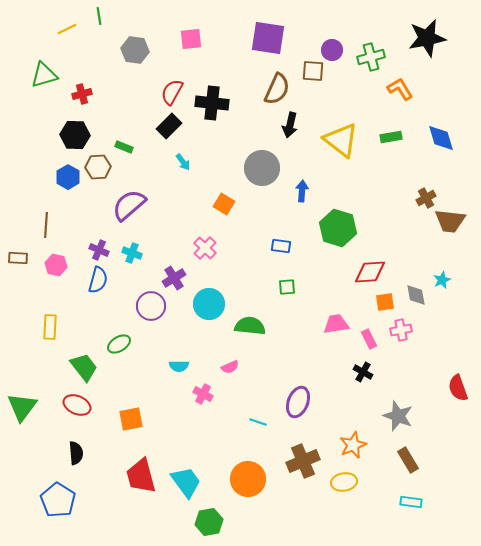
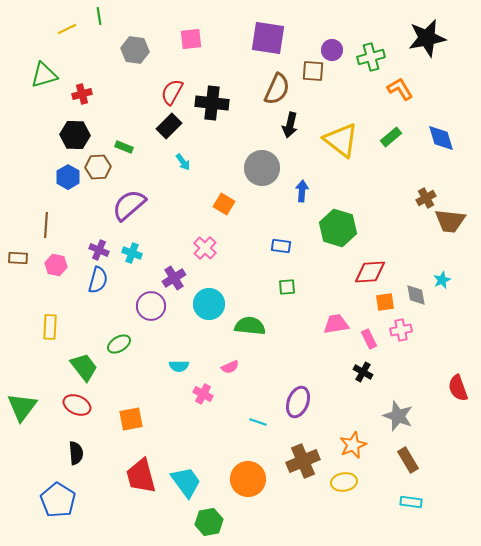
green rectangle at (391, 137): rotated 30 degrees counterclockwise
